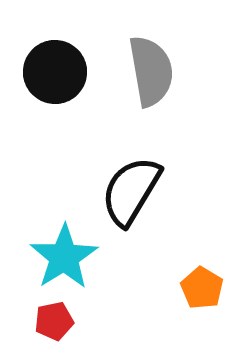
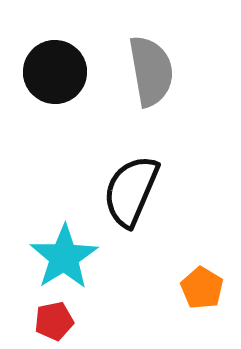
black semicircle: rotated 8 degrees counterclockwise
